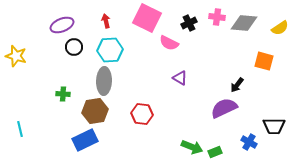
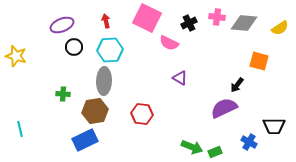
orange square: moved 5 px left
